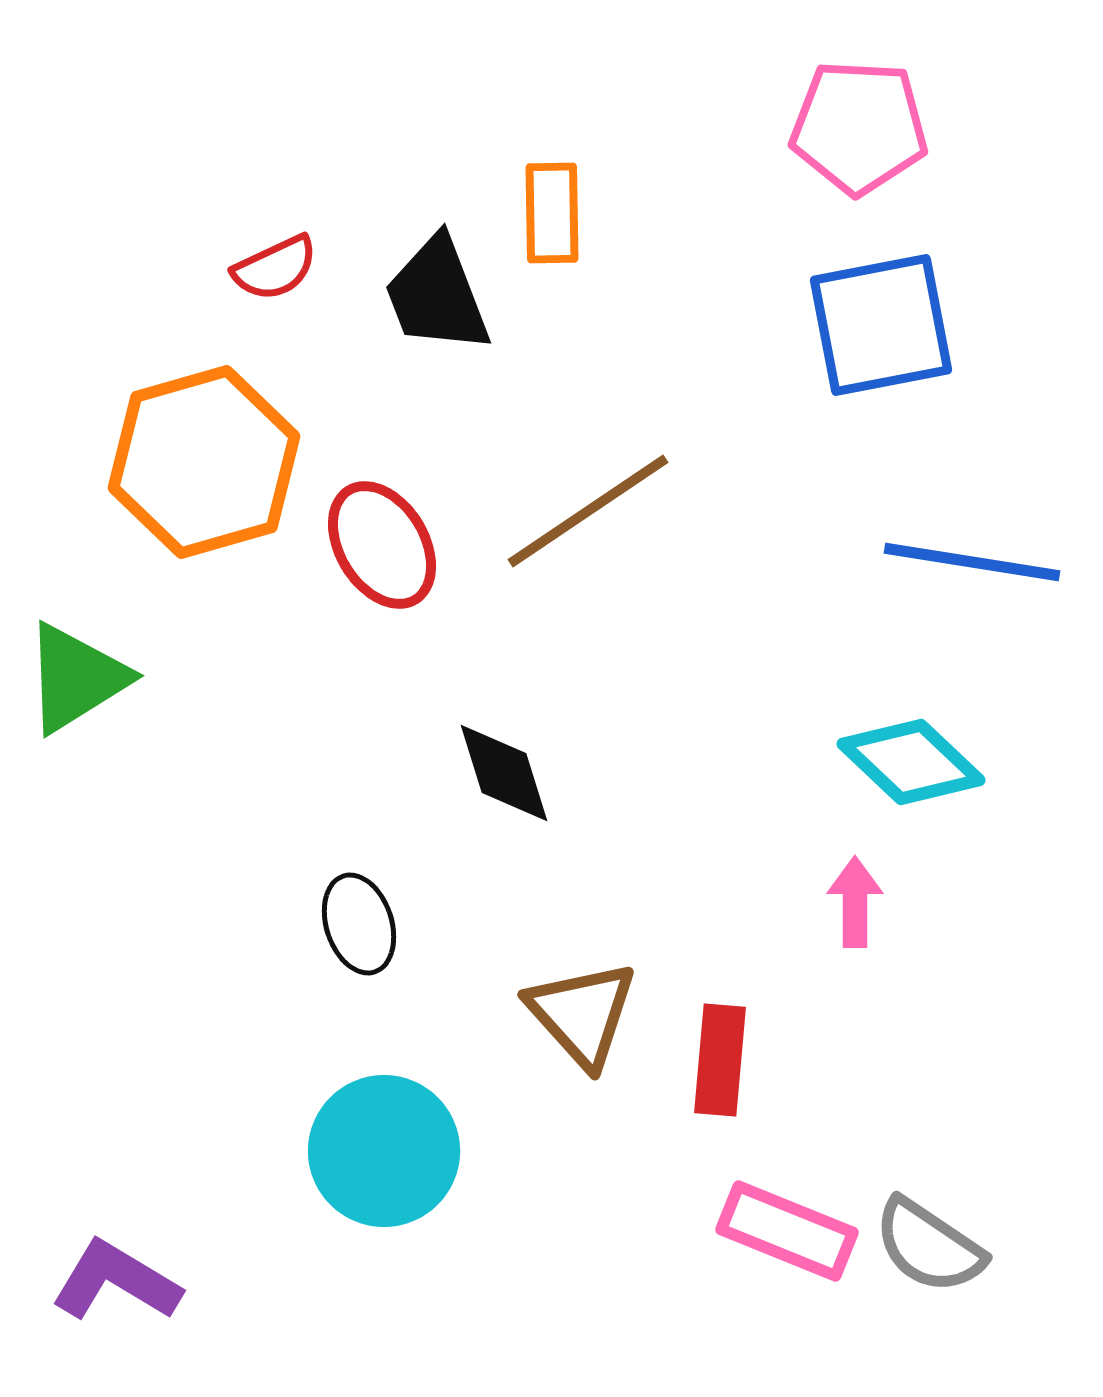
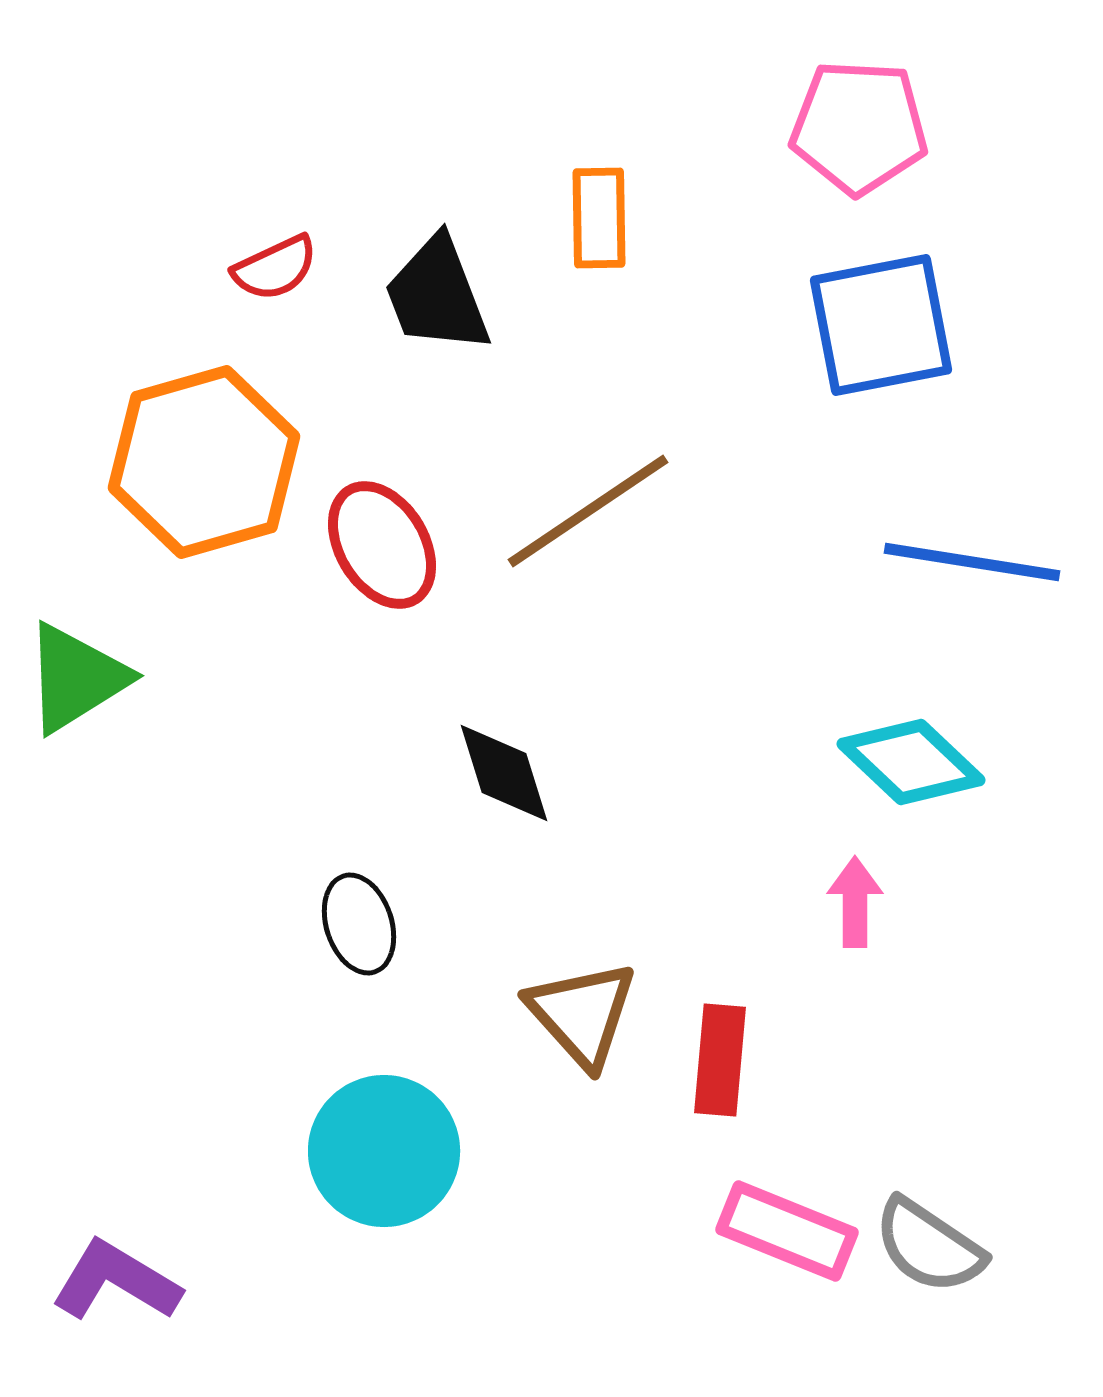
orange rectangle: moved 47 px right, 5 px down
